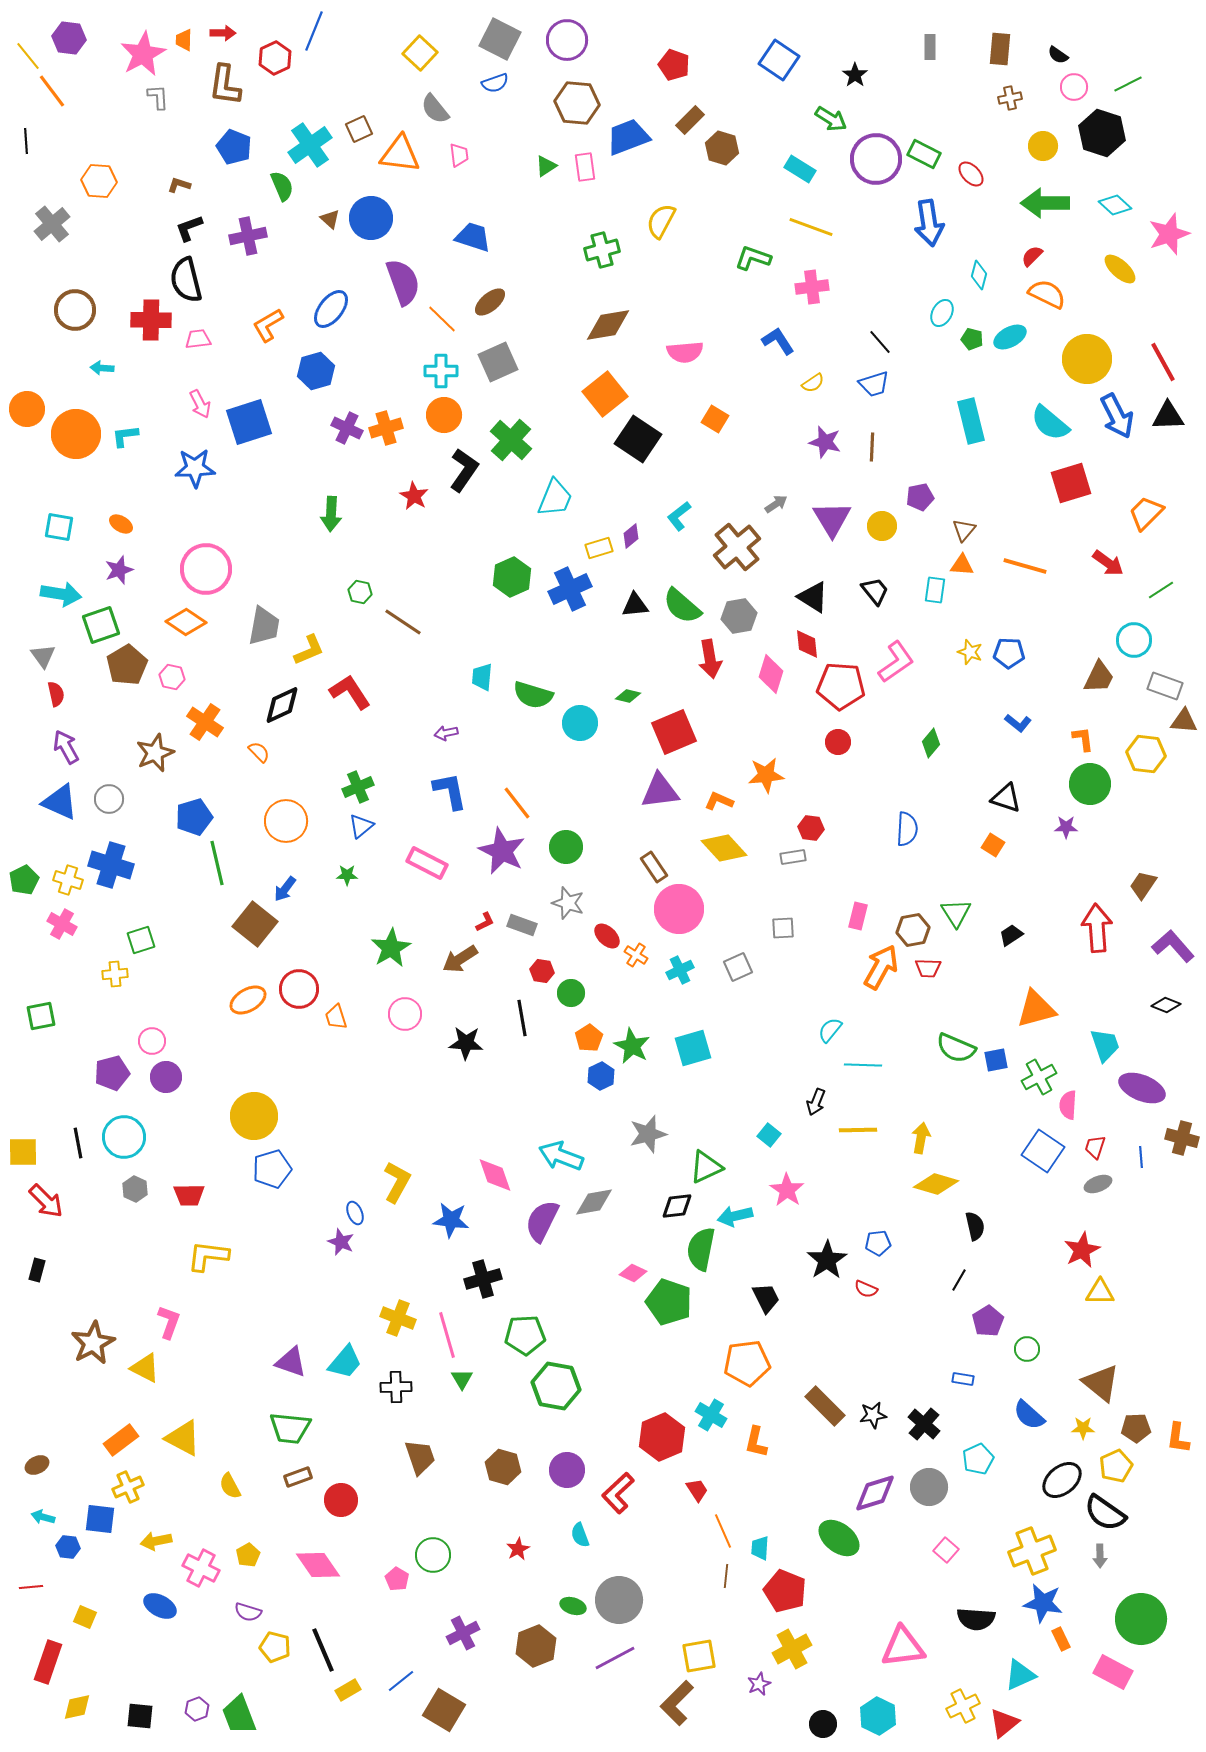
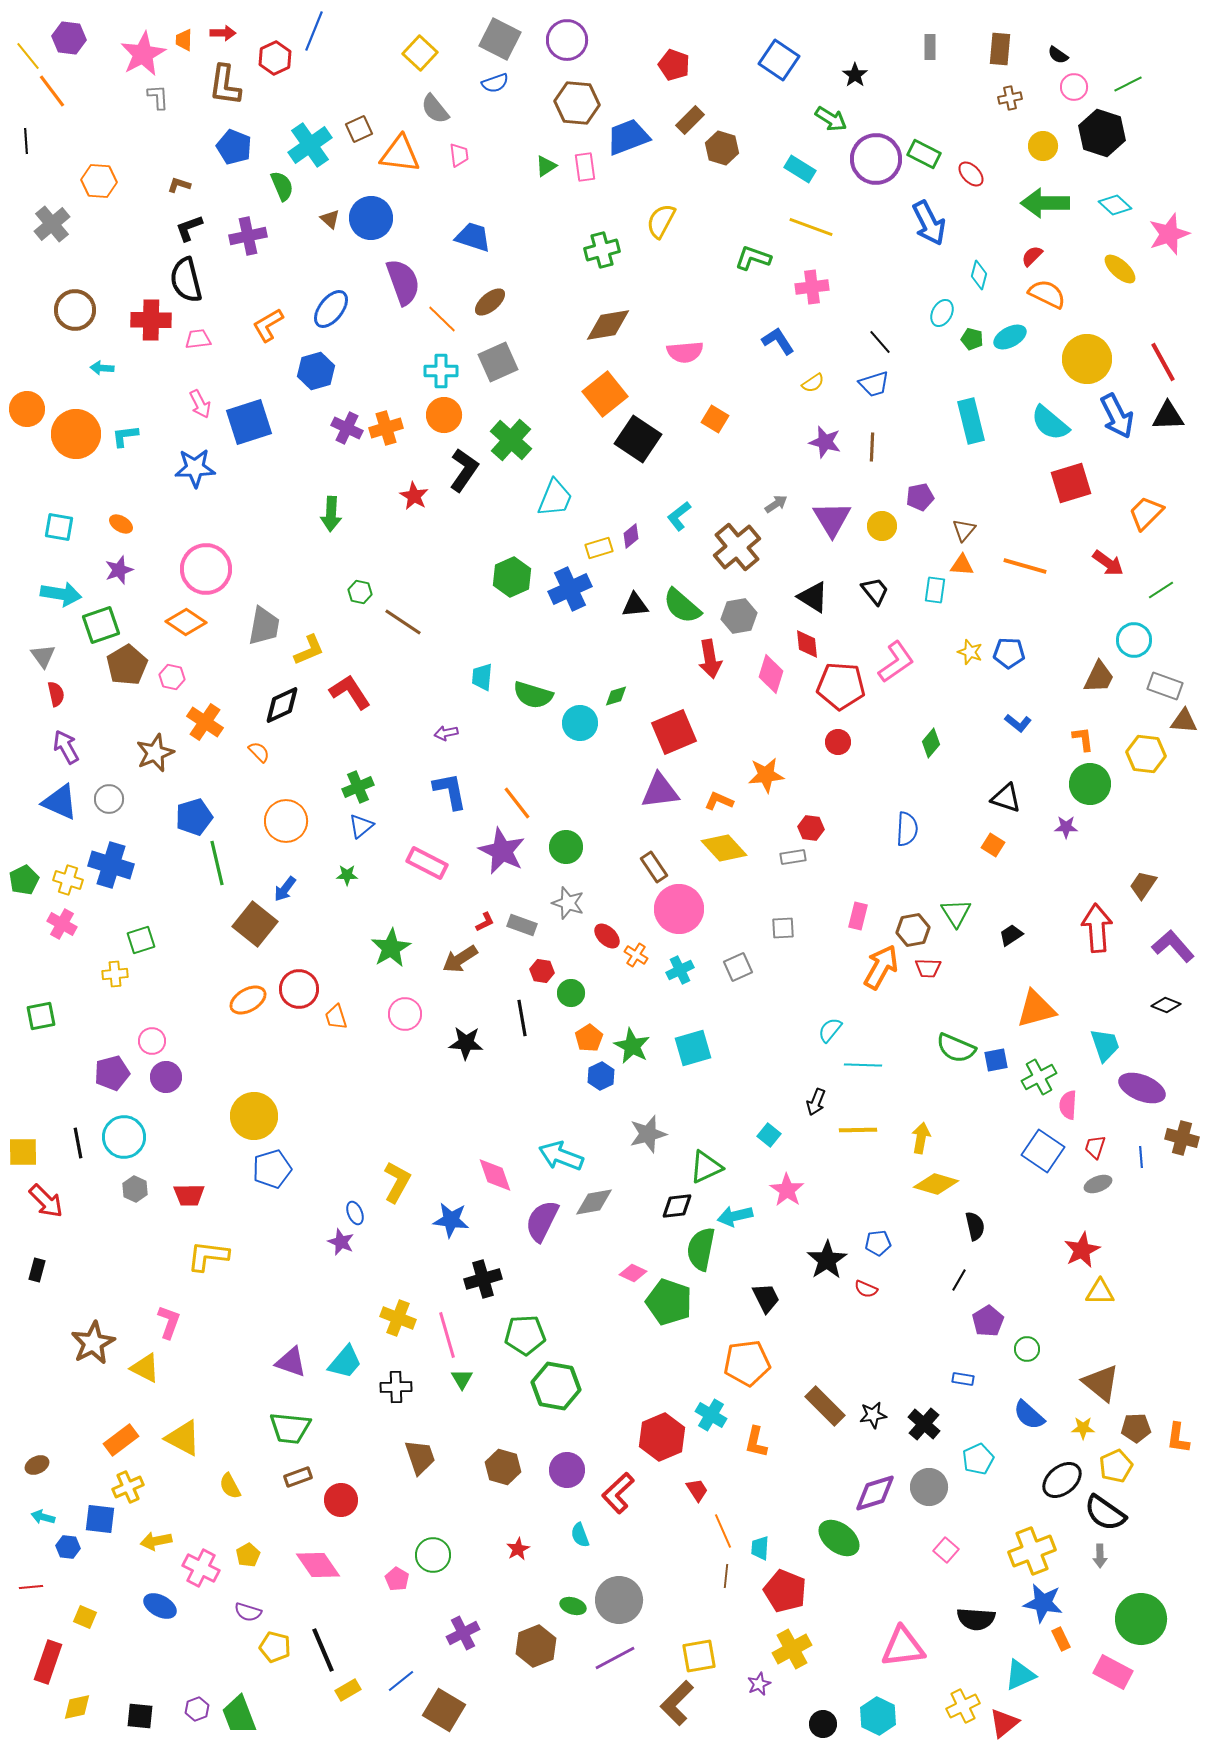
blue arrow at (929, 223): rotated 18 degrees counterclockwise
green diamond at (628, 696): moved 12 px left; rotated 30 degrees counterclockwise
